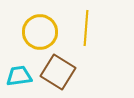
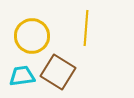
yellow circle: moved 8 px left, 4 px down
cyan trapezoid: moved 3 px right
